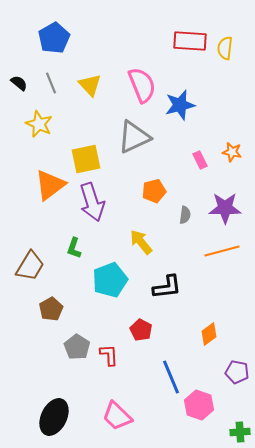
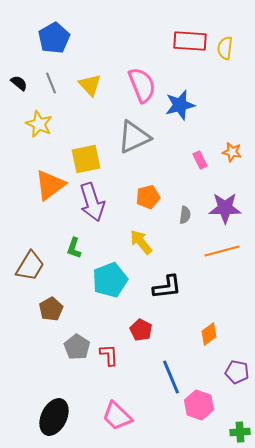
orange pentagon: moved 6 px left, 6 px down
